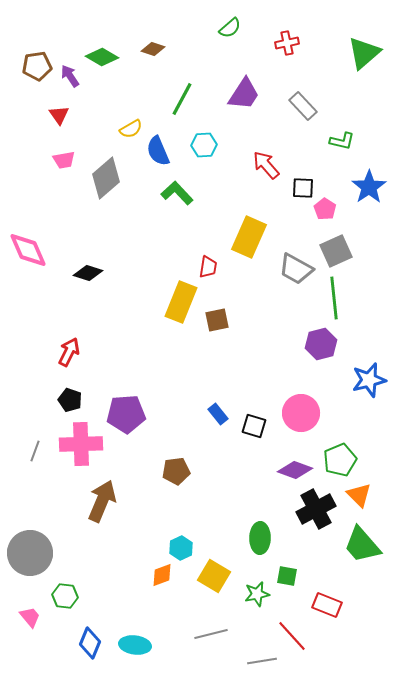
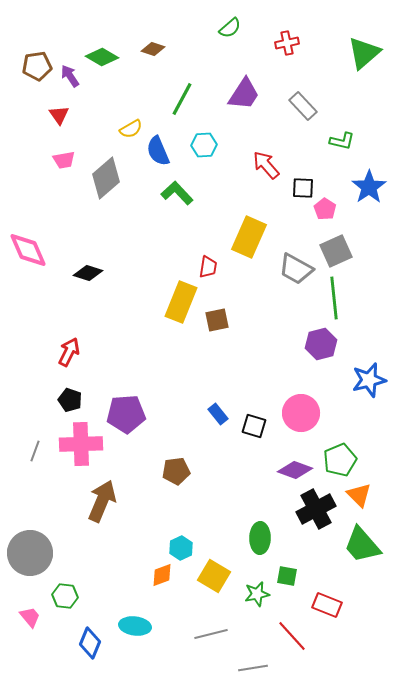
cyan ellipse at (135, 645): moved 19 px up
gray line at (262, 661): moved 9 px left, 7 px down
